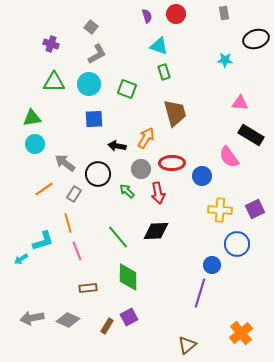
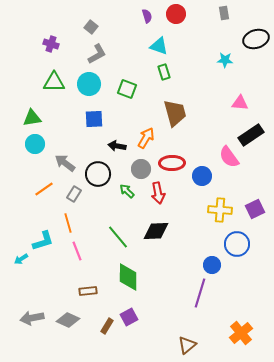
black rectangle at (251, 135): rotated 65 degrees counterclockwise
brown rectangle at (88, 288): moved 3 px down
